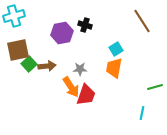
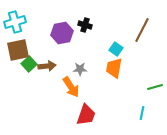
cyan cross: moved 1 px right, 6 px down
brown line: moved 9 px down; rotated 60 degrees clockwise
cyan square: rotated 24 degrees counterclockwise
red trapezoid: moved 20 px down
